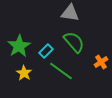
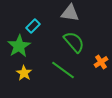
cyan rectangle: moved 13 px left, 25 px up
green line: moved 2 px right, 1 px up
